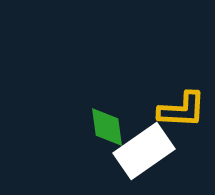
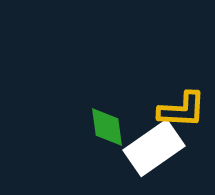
white rectangle: moved 10 px right, 3 px up
